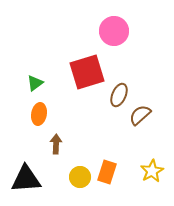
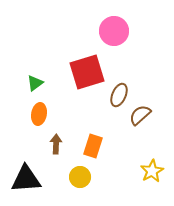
orange rectangle: moved 14 px left, 26 px up
